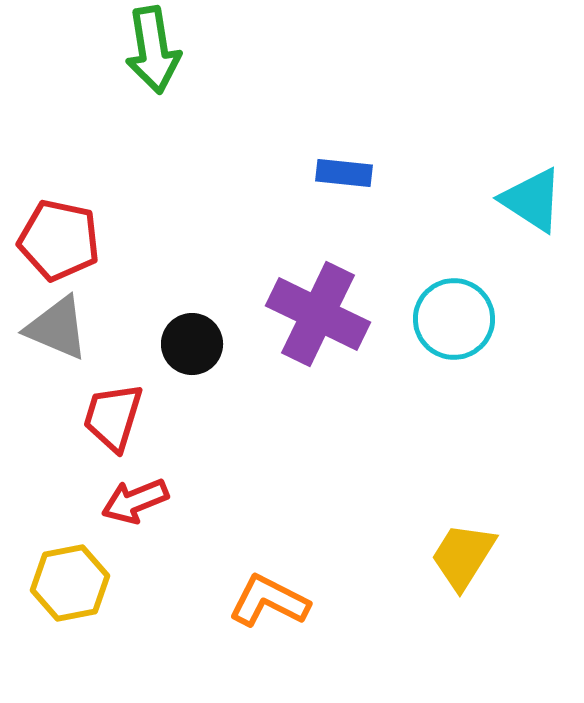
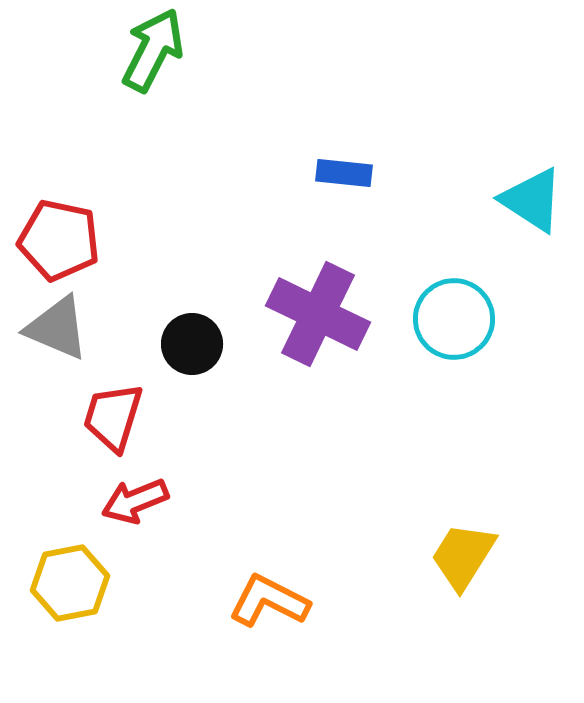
green arrow: rotated 144 degrees counterclockwise
